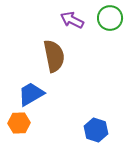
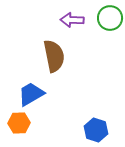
purple arrow: rotated 25 degrees counterclockwise
